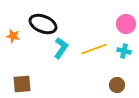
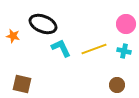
cyan L-shape: rotated 60 degrees counterclockwise
brown square: rotated 18 degrees clockwise
